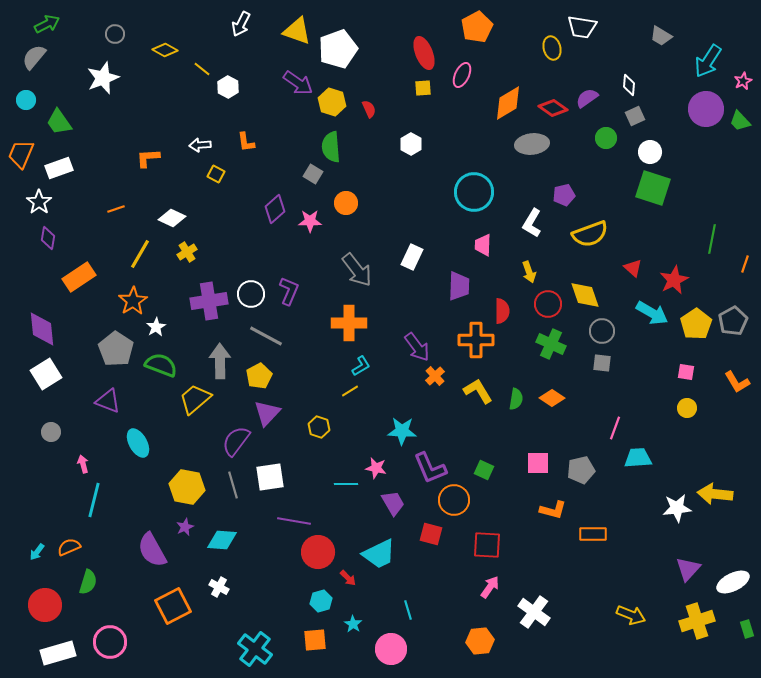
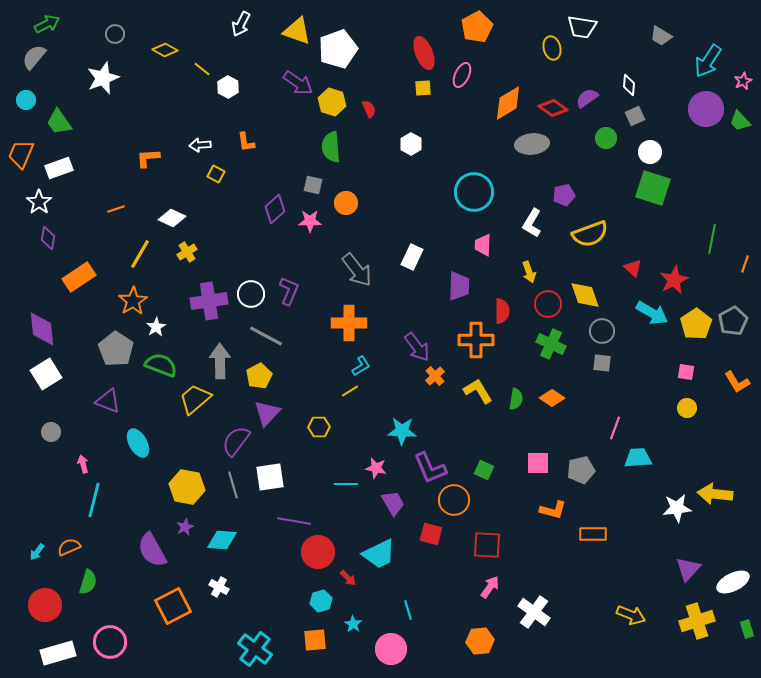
gray square at (313, 174): moved 11 px down; rotated 18 degrees counterclockwise
yellow hexagon at (319, 427): rotated 20 degrees counterclockwise
